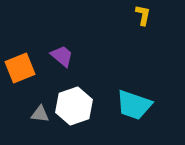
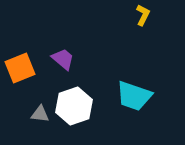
yellow L-shape: rotated 15 degrees clockwise
purple trapezoid: moved 1 px right, 3 px down
cyan trapezoid: moved 9 px up
